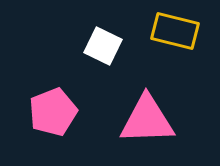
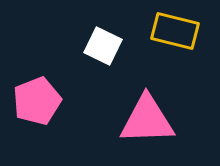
pink pentagon: moved 16 px left, 11 px up
